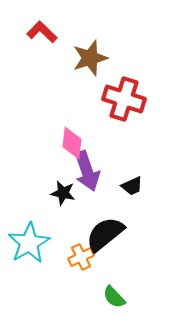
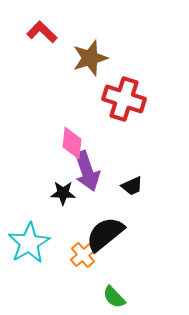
black star: rotated 10 degrees counterclockwise
orange cross: moved 2 px right, 2 px up; rotated 15 degrees counterclockwise
